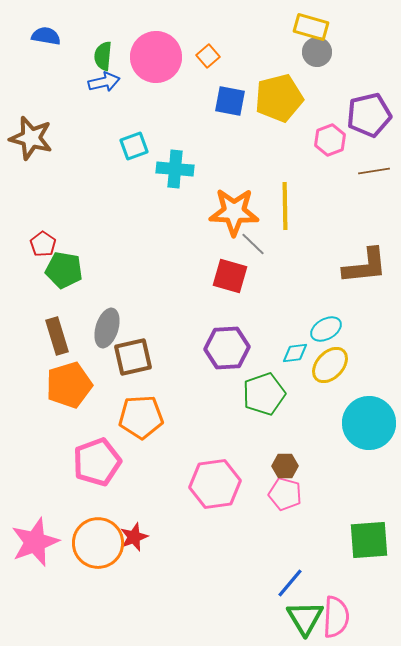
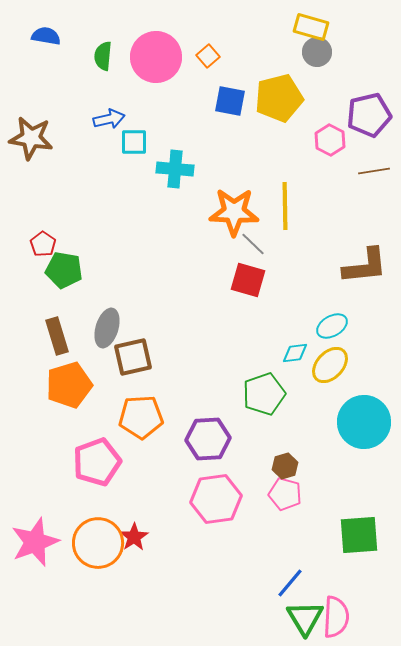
blue arrow at (104, 82): moved 5 px right, 37 px down
brown star at (31, 138): rotated 6 degrees counterclockwise
pink hexagon at (330, 140): rotated 12 degrees counterclockwise
cyan square at (134, 146): moved 4 px up; rotated 20 degrees clockwise
red square at (230, 276): moved 18 px right, 4 px down
cyan ellipse at (326, 329): moved 6 px right, 3 px up
purple hexagon at (227, 348): moved 19 px left, 91 px down
cyan circle at (369, 423): moved 5 px left, 1 px up
brown hexagon at (285, 466): rotated 15 degrees counterclockwise
pink hexagon at (215, 484): moved 1 px right, 15 px down
red star at (134, 537): rotated 12 degrees counterclockwise
green square at (369, 540): moved 10 px left, 5 px up
